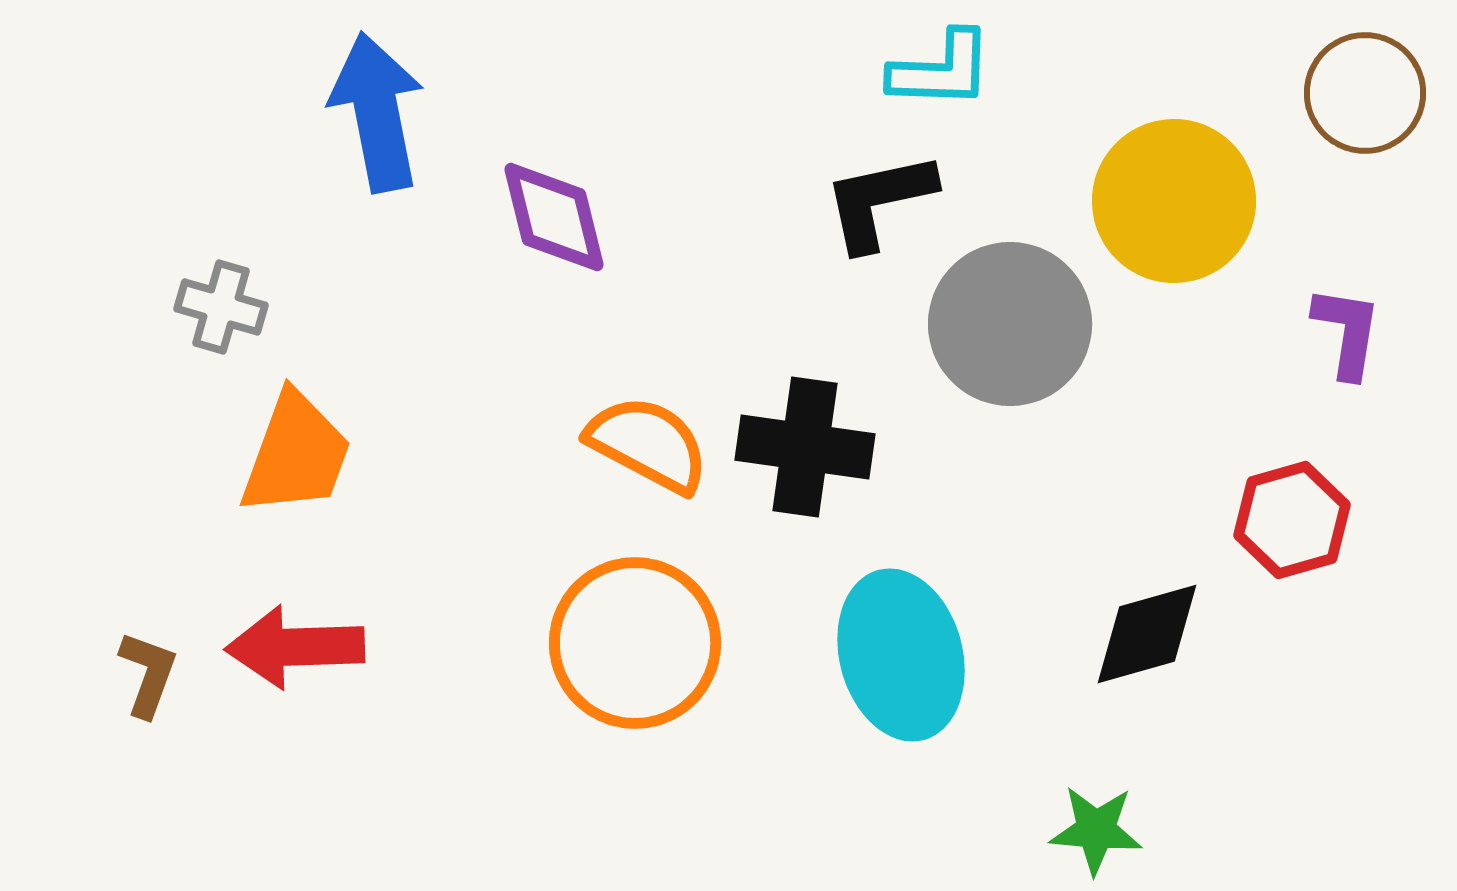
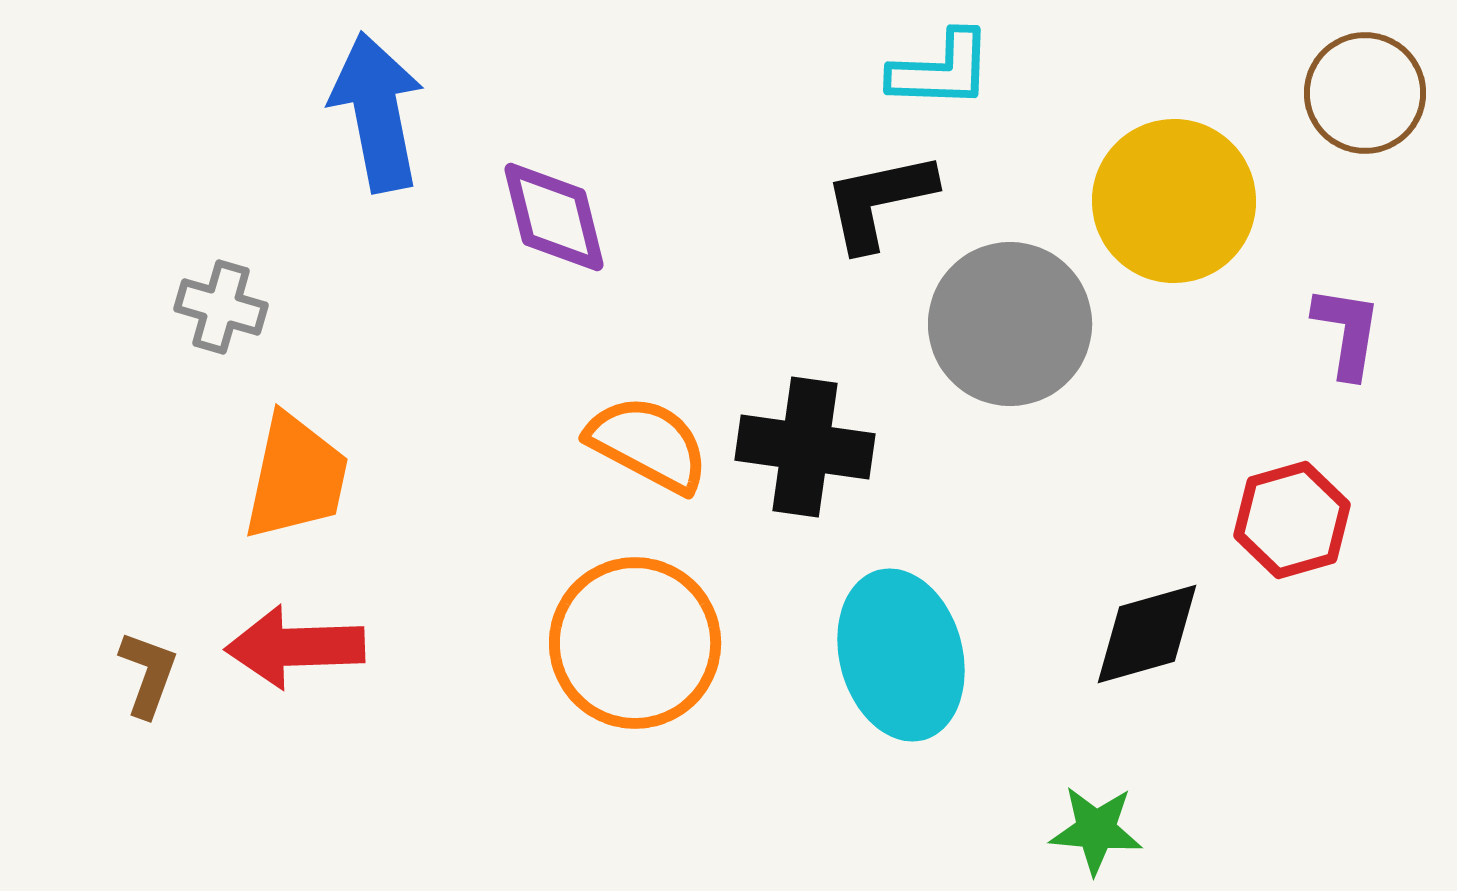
orange trapezoid: moved 23 px down; rotated 8 degrees counterclockwise
